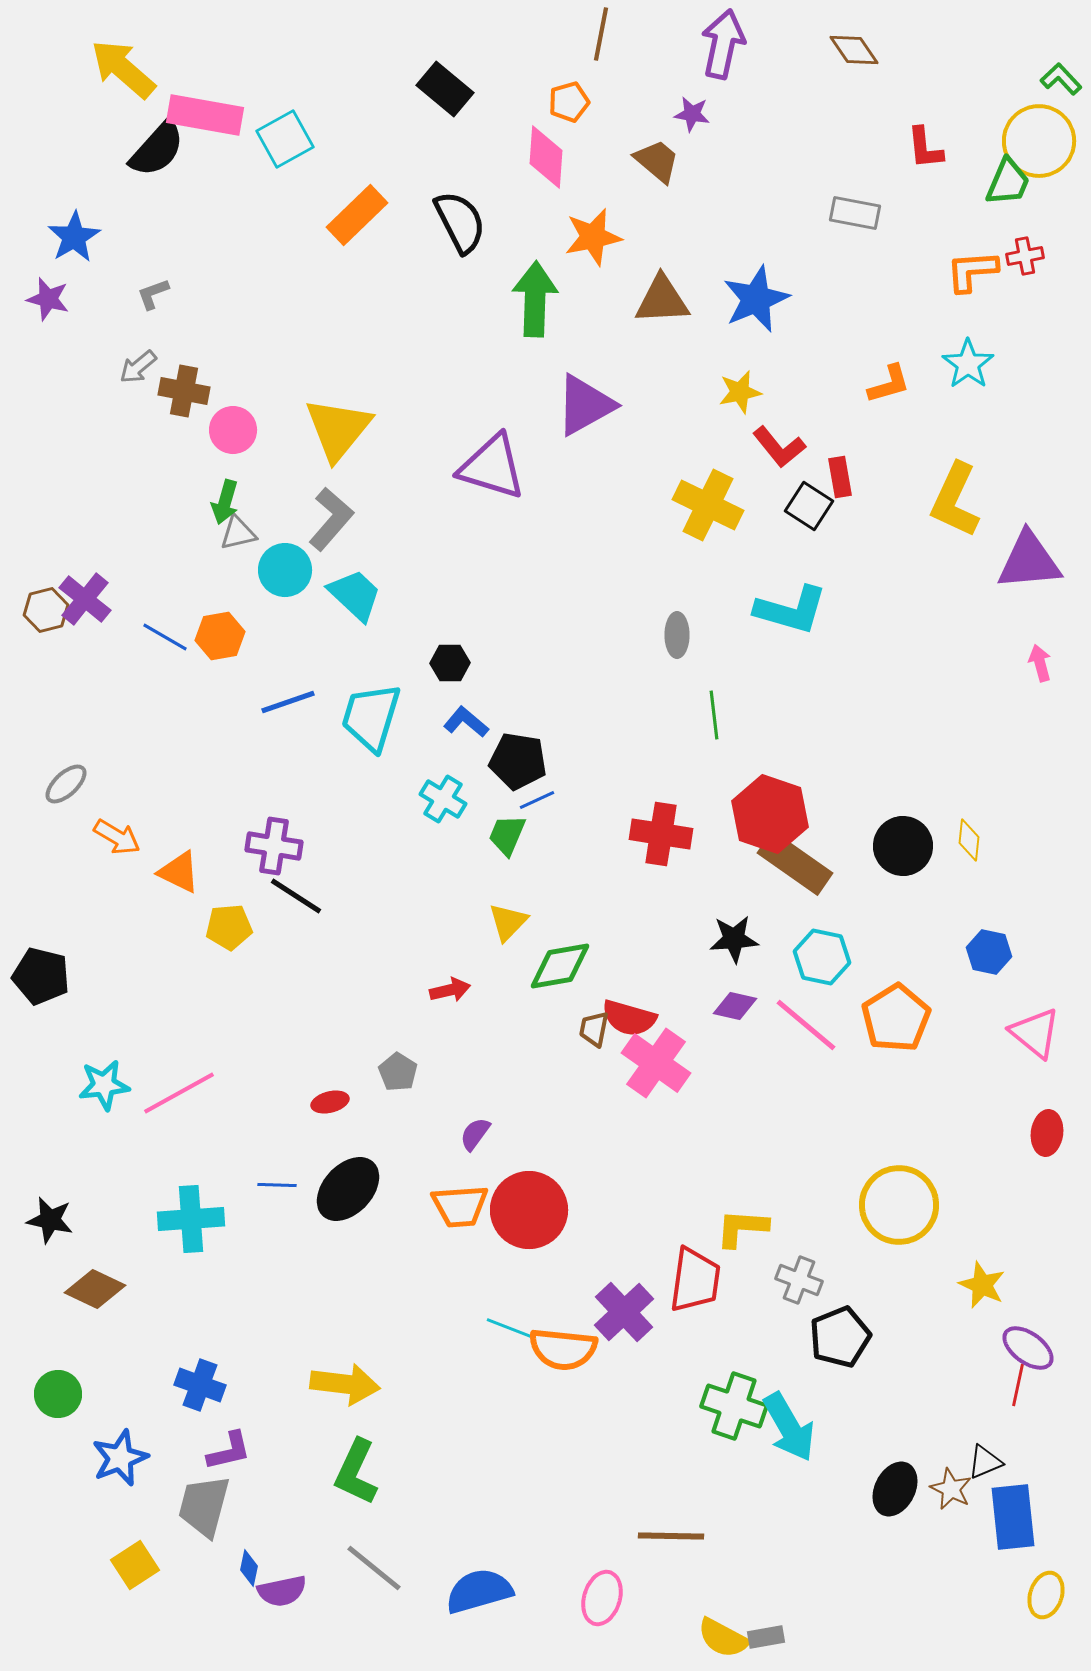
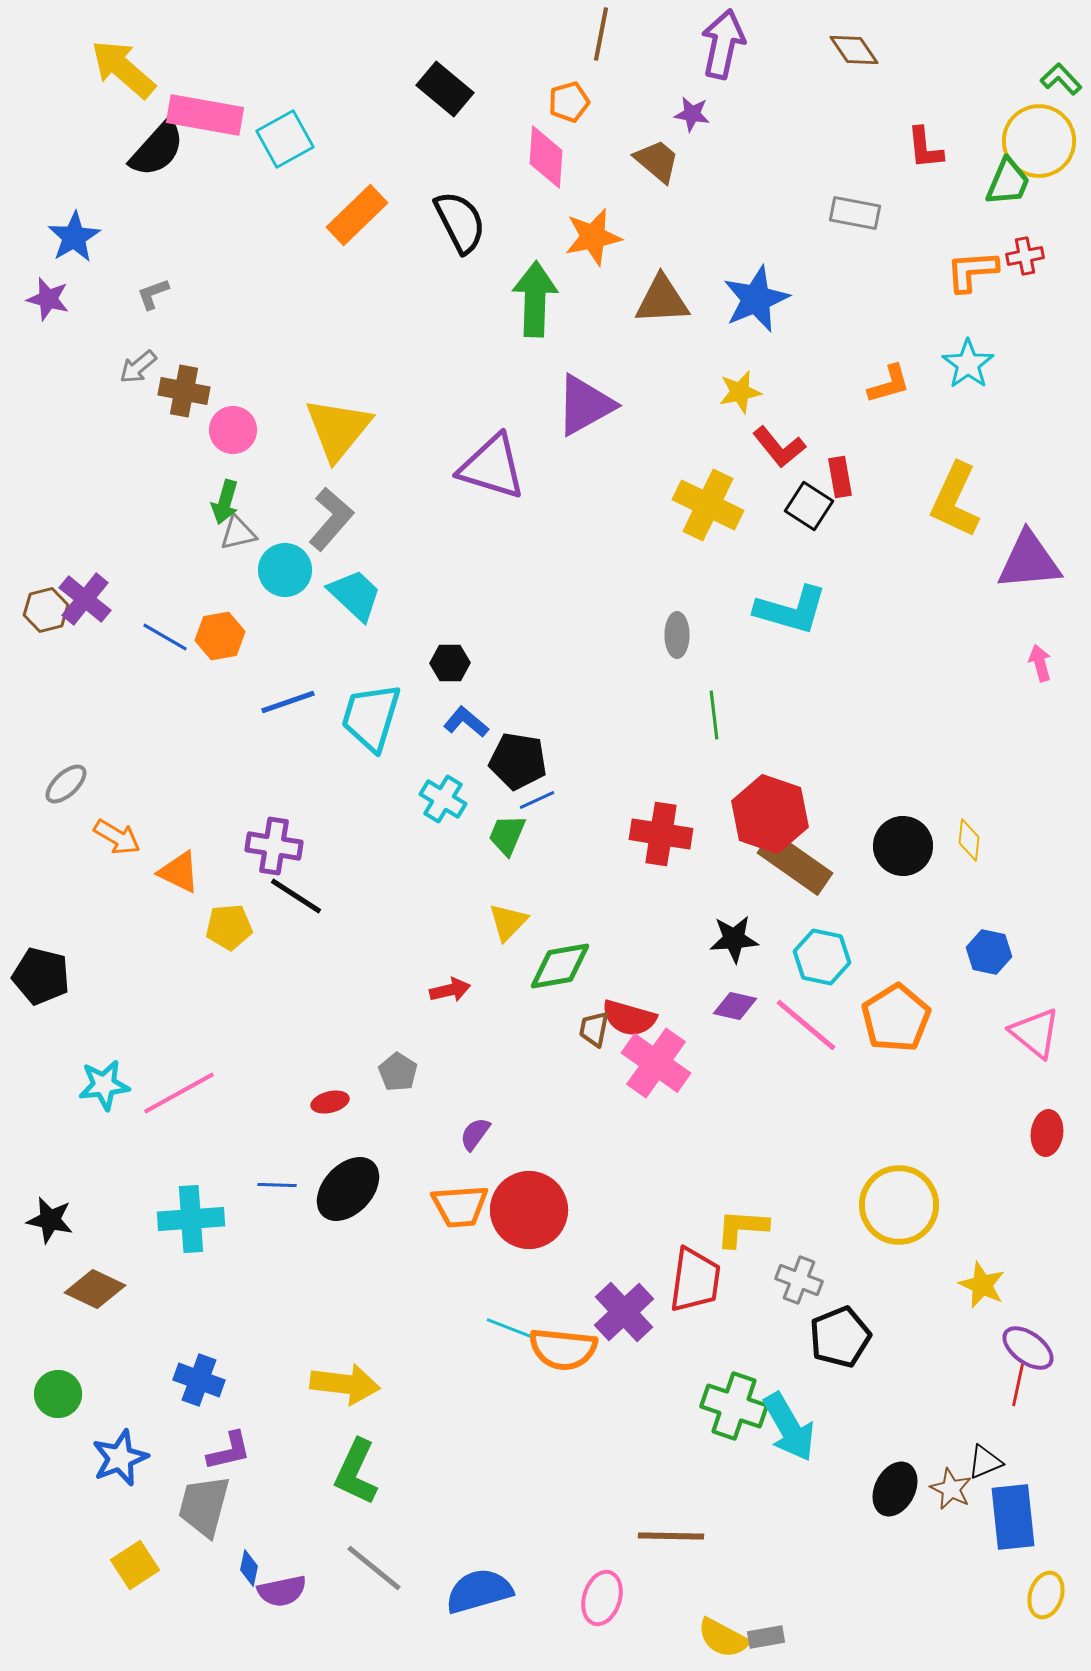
blue cross at (200, 1385): moved 1 px left, 5 px up
